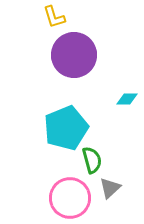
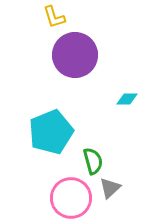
purple circle: moved 1 px right
cyan pentagon: moved 15 px left, 4 px down
green semicircle: moved 1 px right, 1 px down
pink circle: moved 1 px right
